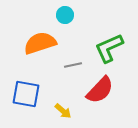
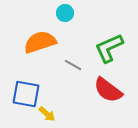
cyan circle: moved 2 px up
orange semicircle: moved 1 px up
gray line: rotated 42 degrees clockwise
red semicircle: moved 8 px right; rotated 84 degrees clockwise
yellow arrow: moved 16 px left, 3 px down
